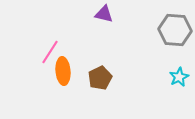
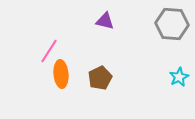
purple triangle: moved 1 px right, 7 px down
gray hexagon: moved 3 px left, 6 px up
pink line: moved 1 px left, 1 px up
orange ellipse: moved 2 px left, 3 px down
